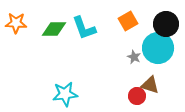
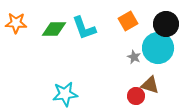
red circle: moved 1 px left
